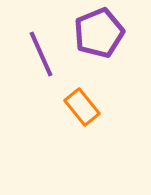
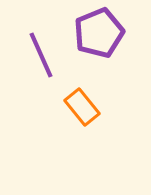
purple line: moved 1 px down
